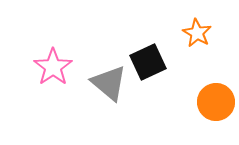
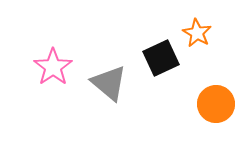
black square: moved 13 px right, 4 px up
orange circle: moved 2 px down
